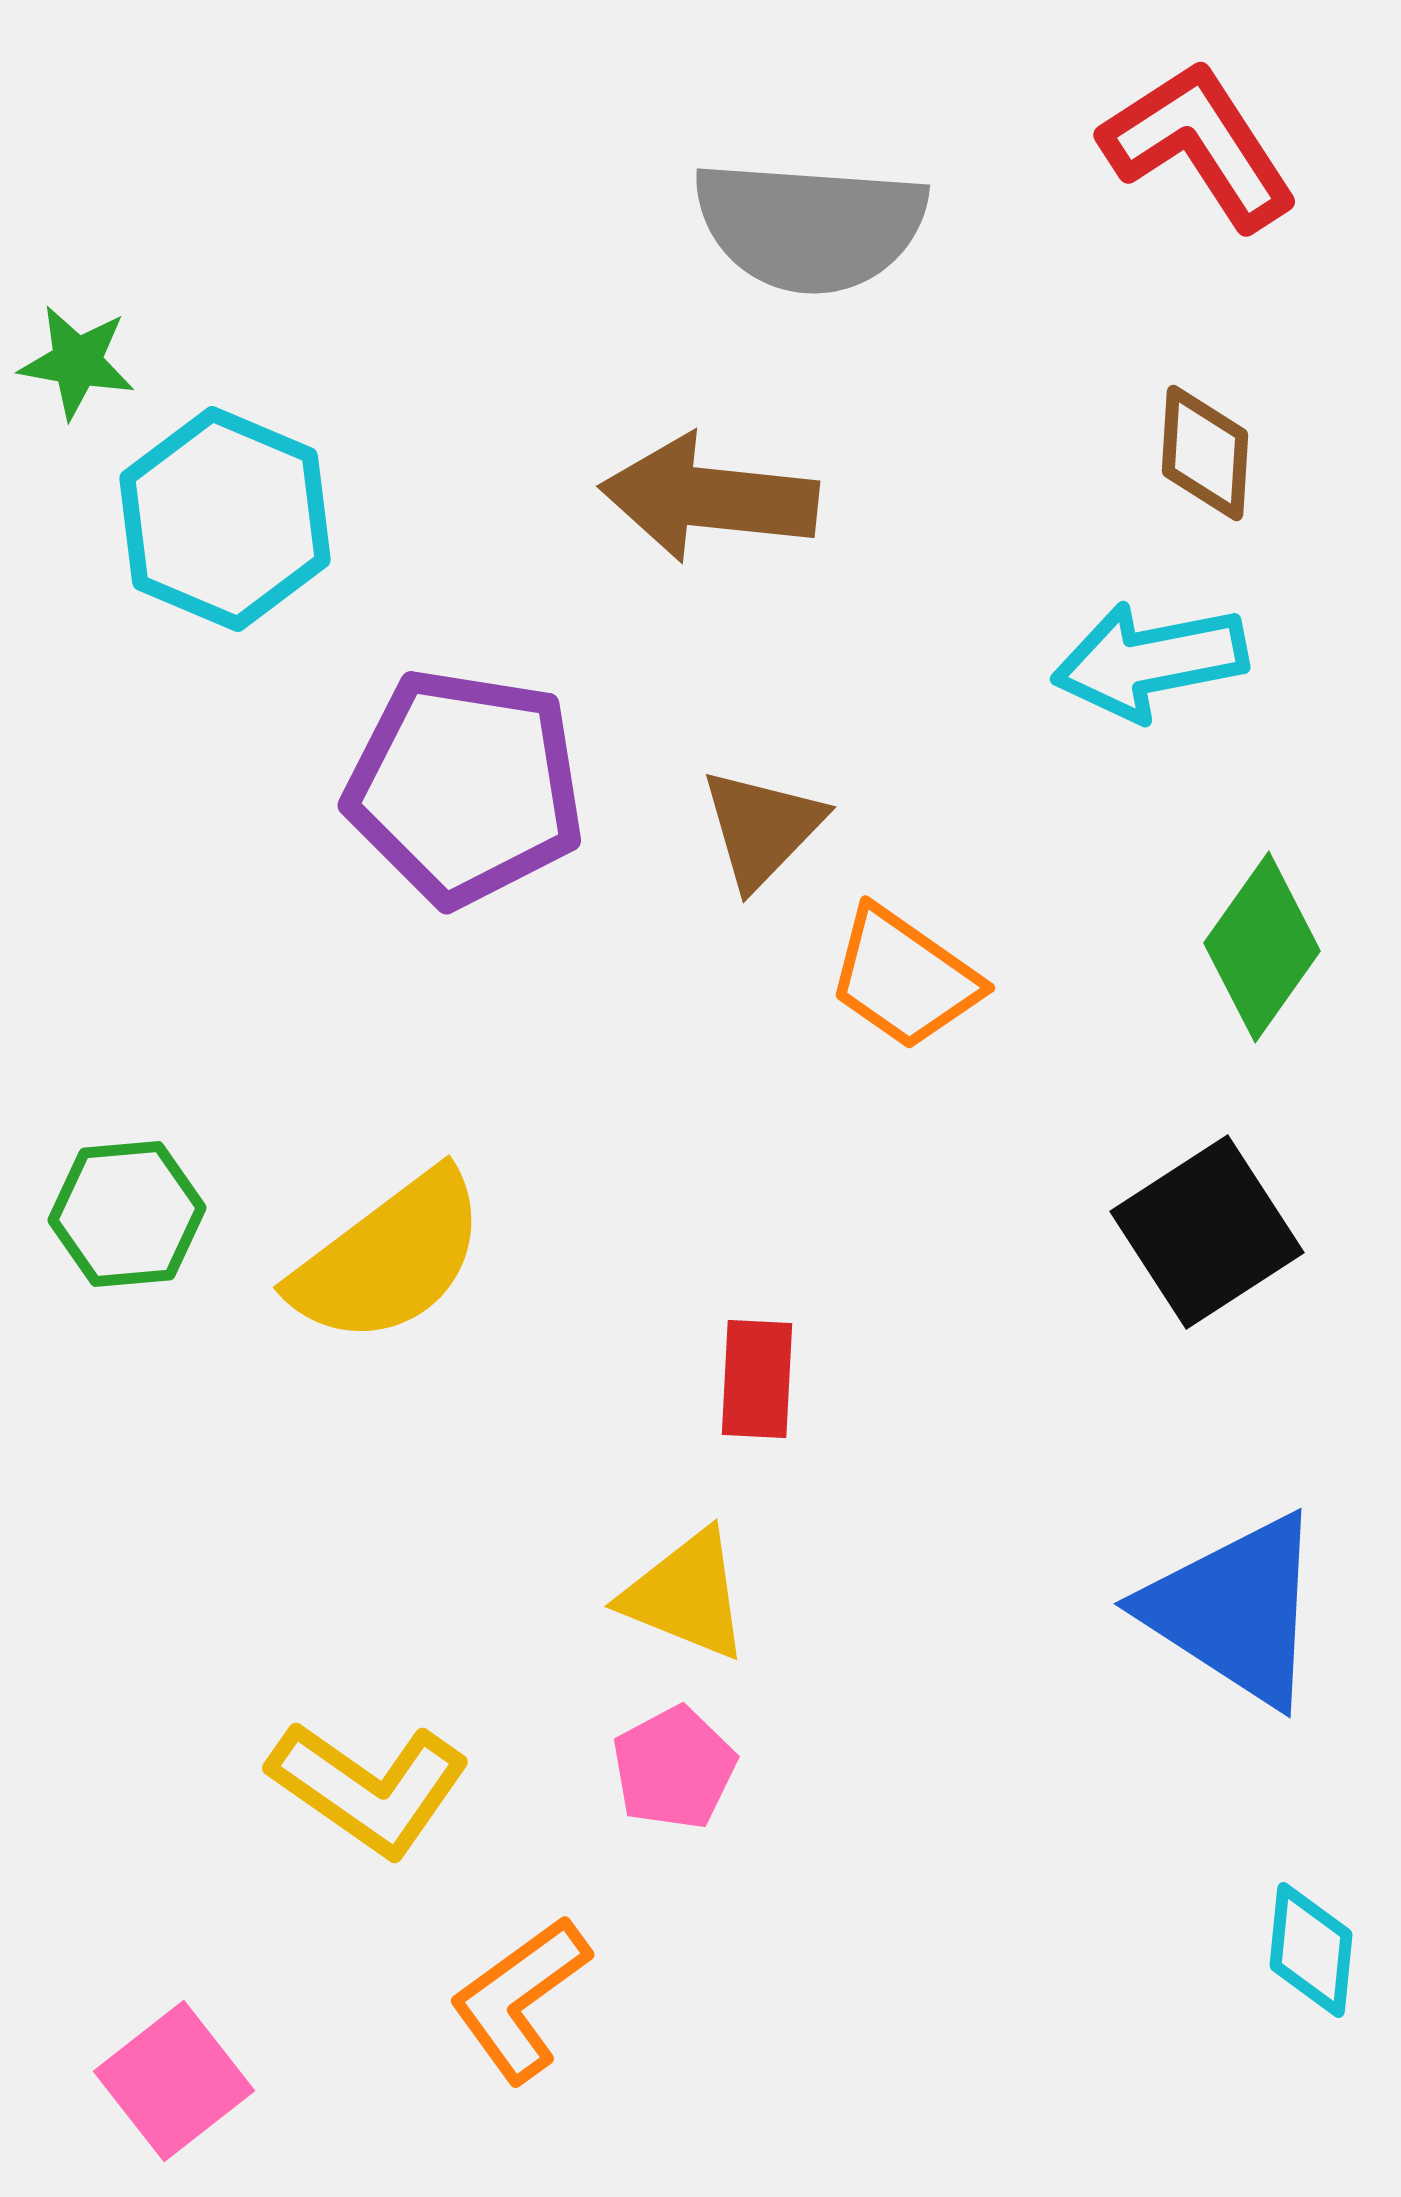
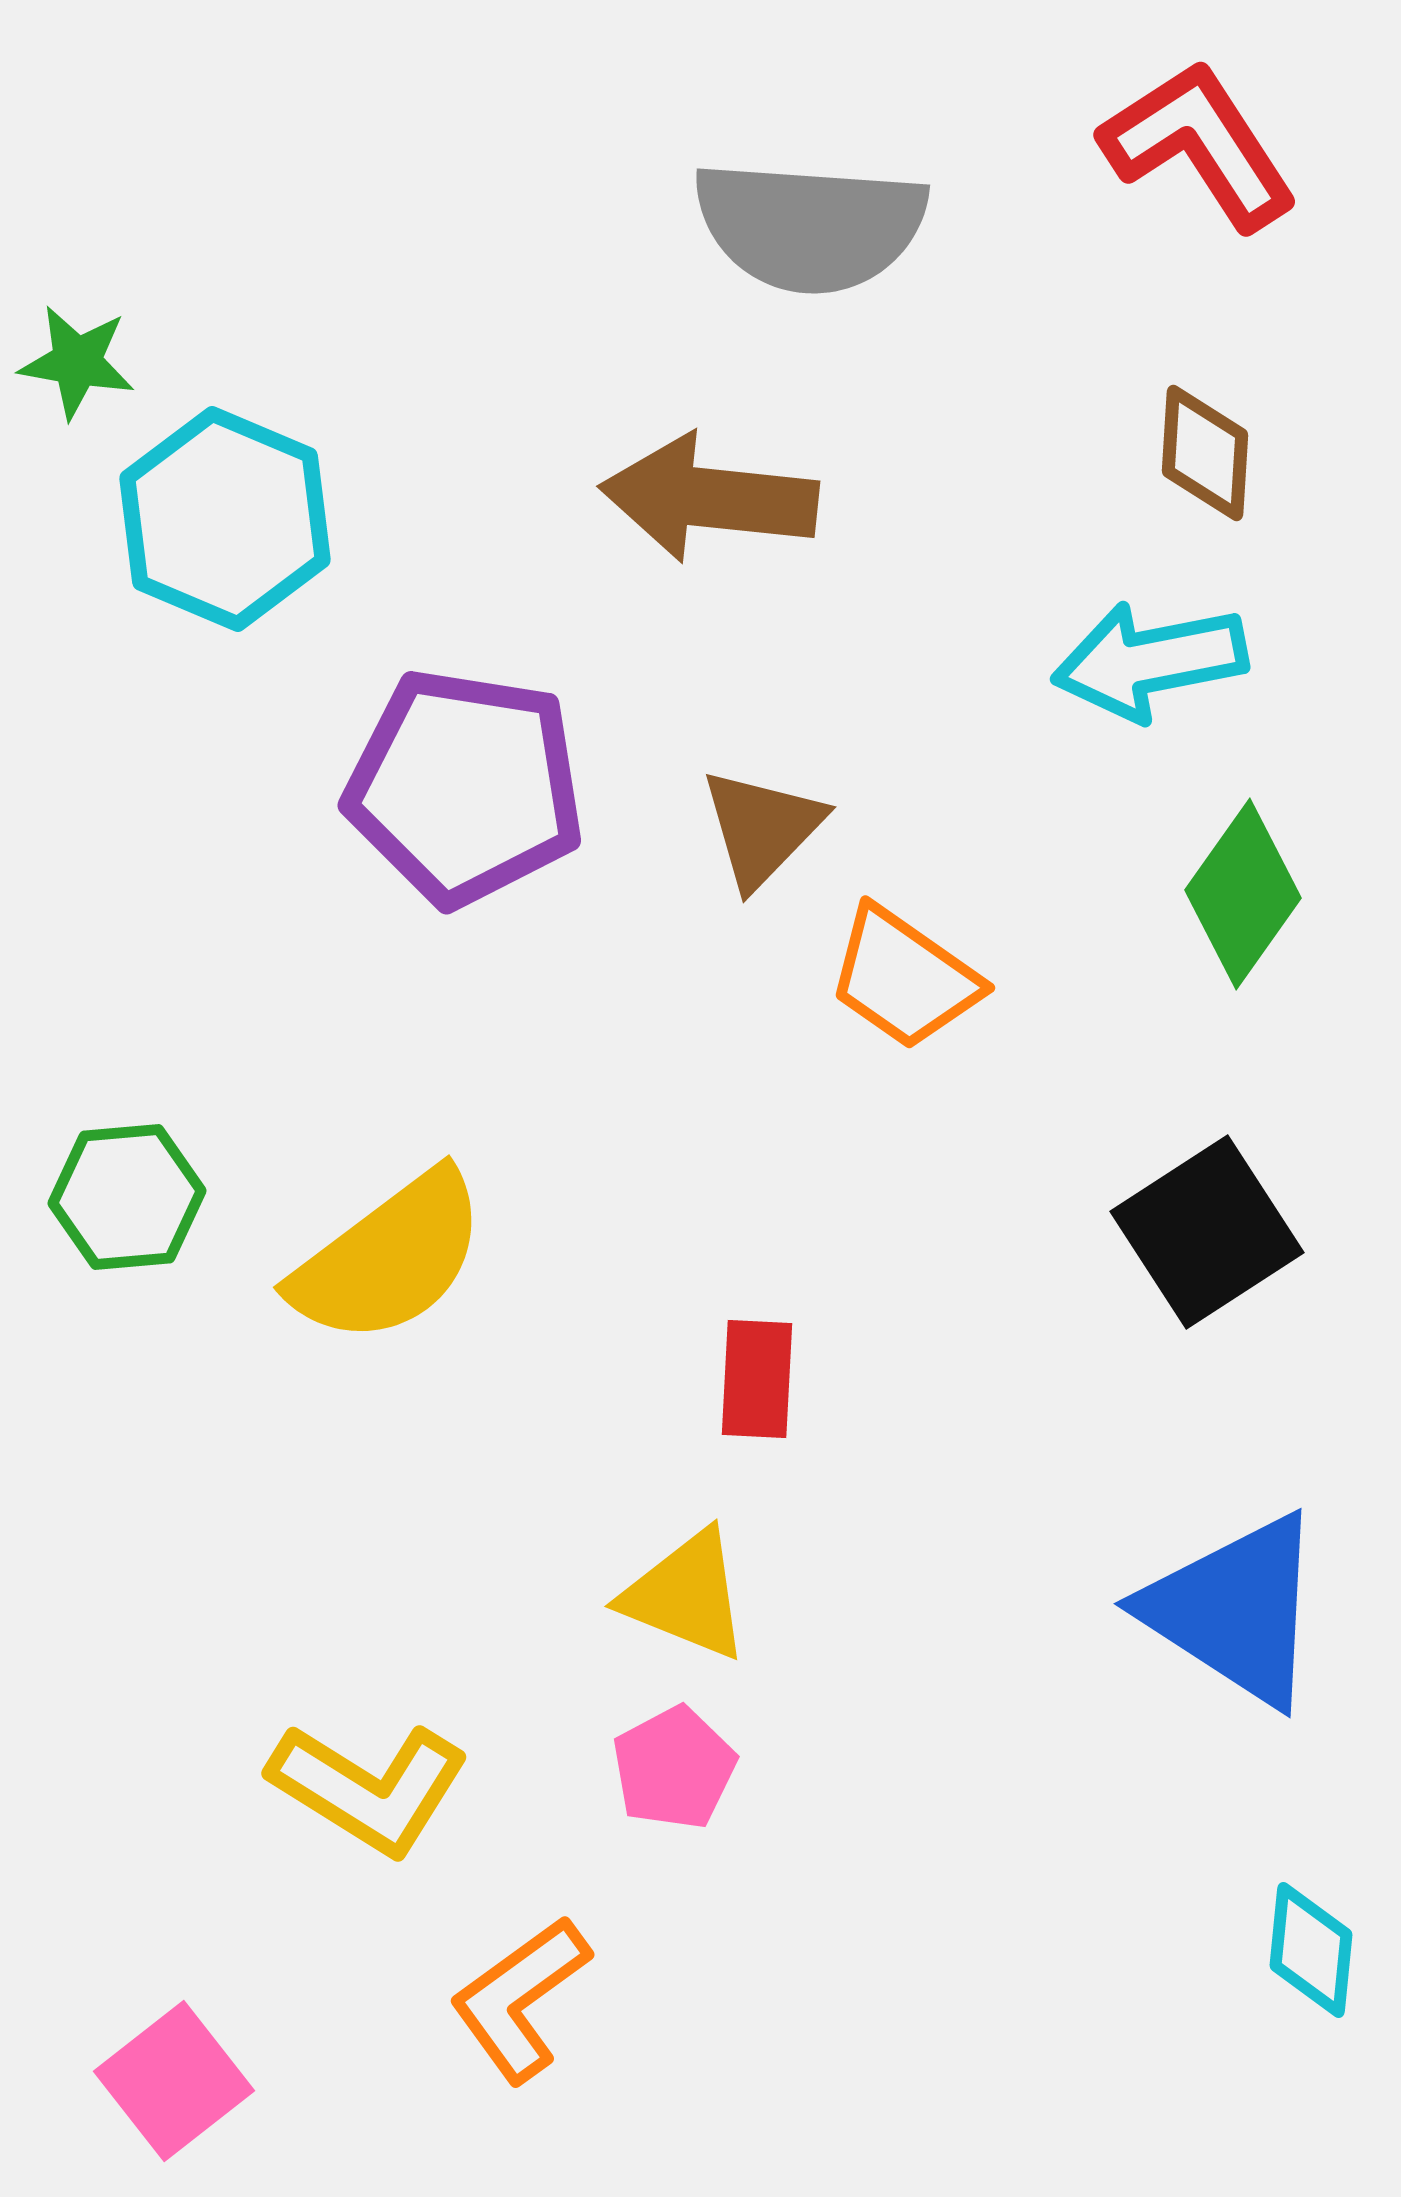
green diamond: moved 19 px left, 53 px up
green hexagon: moved 17 px up
yellow L-shape: rotated 3 degrees counterclockwise
